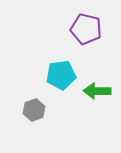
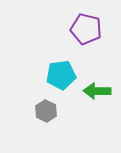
gray hexagon: moved 12 px right, 1 px down; rotated 15 degrees counterclockwise
